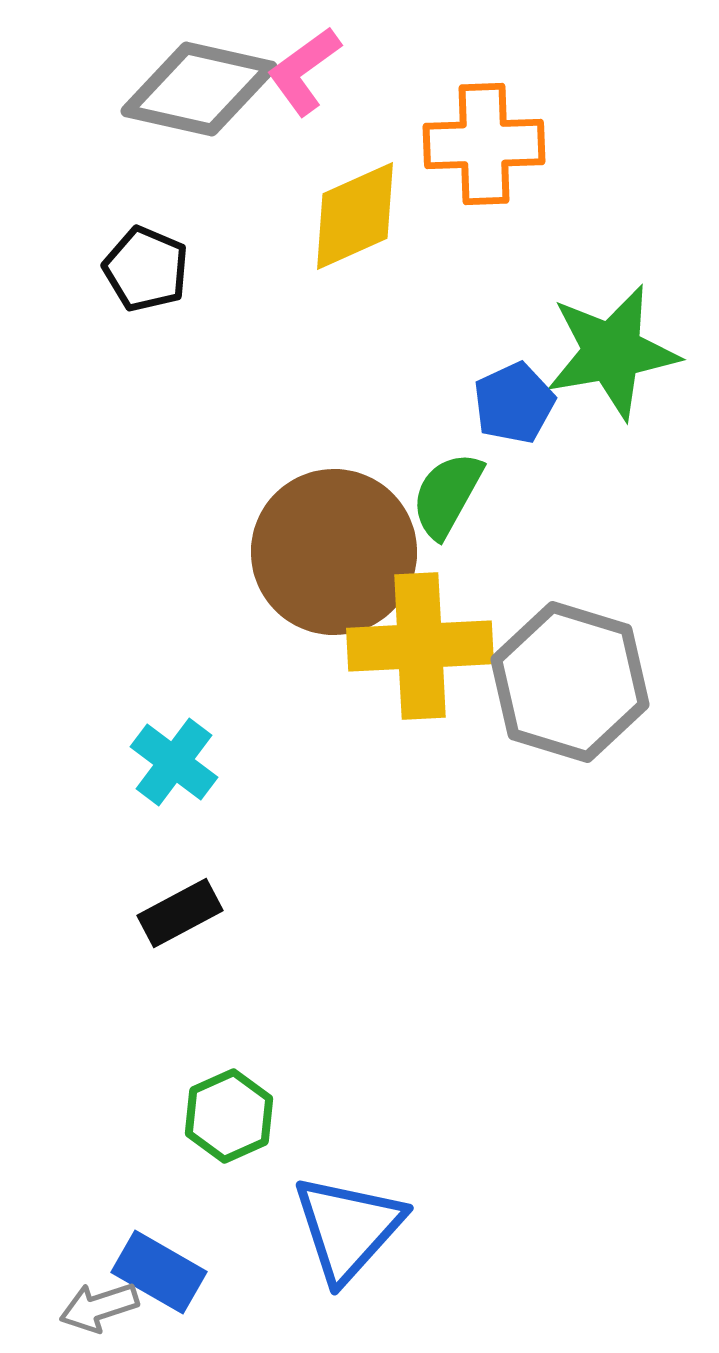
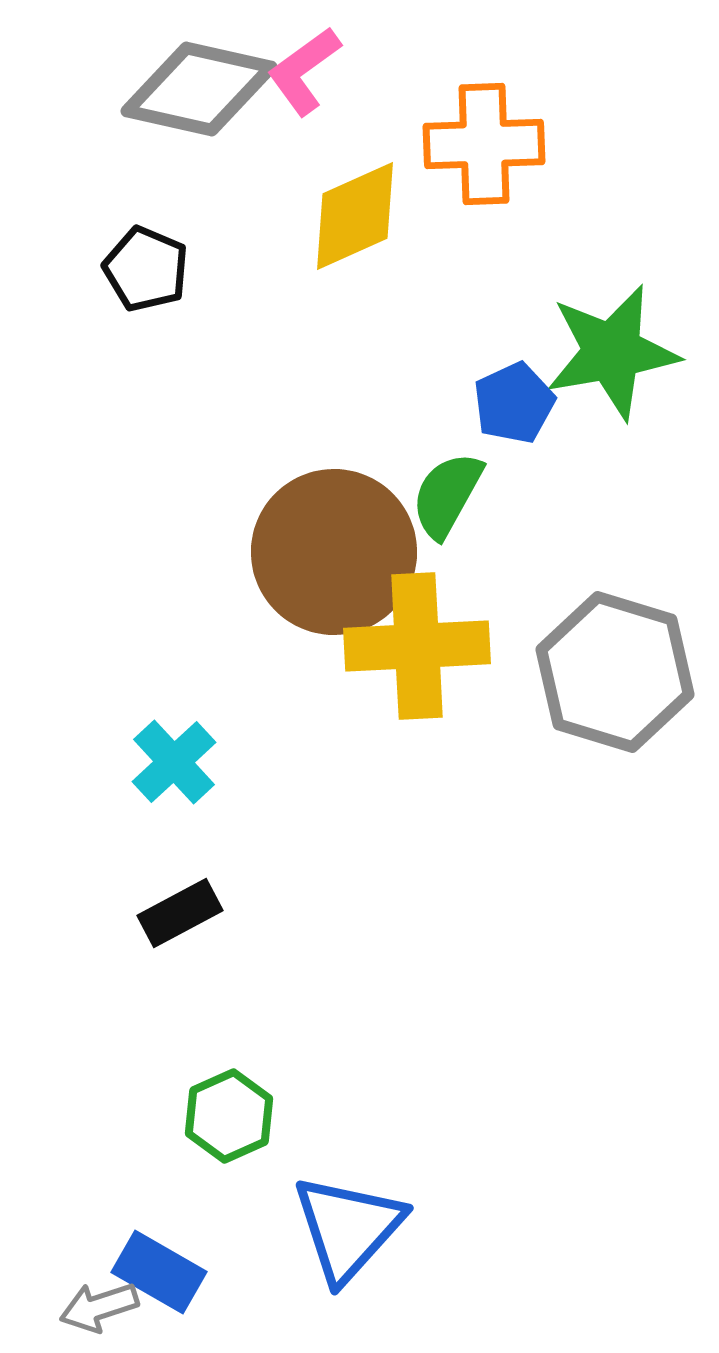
yellow cross: moved 3 px left
gray hexagon: moved 45 px right, 10 px up
cyan cross: rotated 10 degrees clockwise
